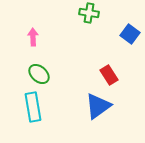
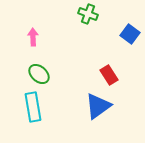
green cross: moved 1 px left, 1 px down; rotated 12 degrees clockwise
